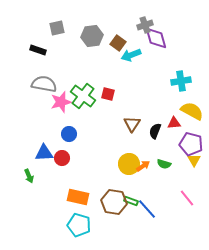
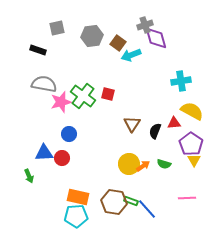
purple pentagon: rotated 20 degrees clockwise
pink line: rotated 54 degrees counterclockwise
cyan pentagon: moved 3 px left, 9 px up; rotated 20 degrees counterclockwise
